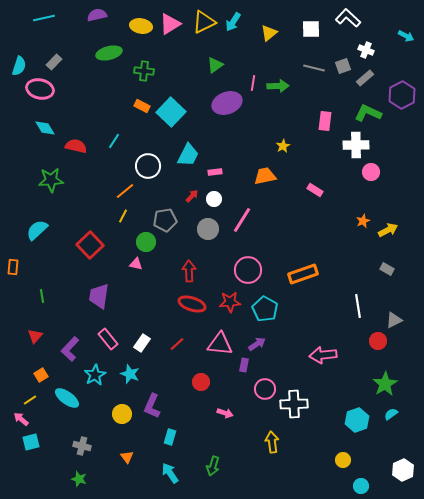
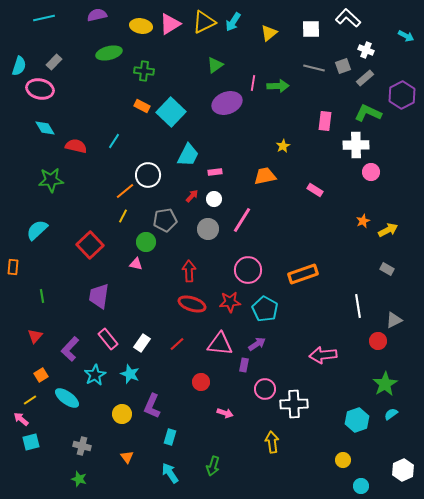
white circle at (148, 166): moved 9 px down
